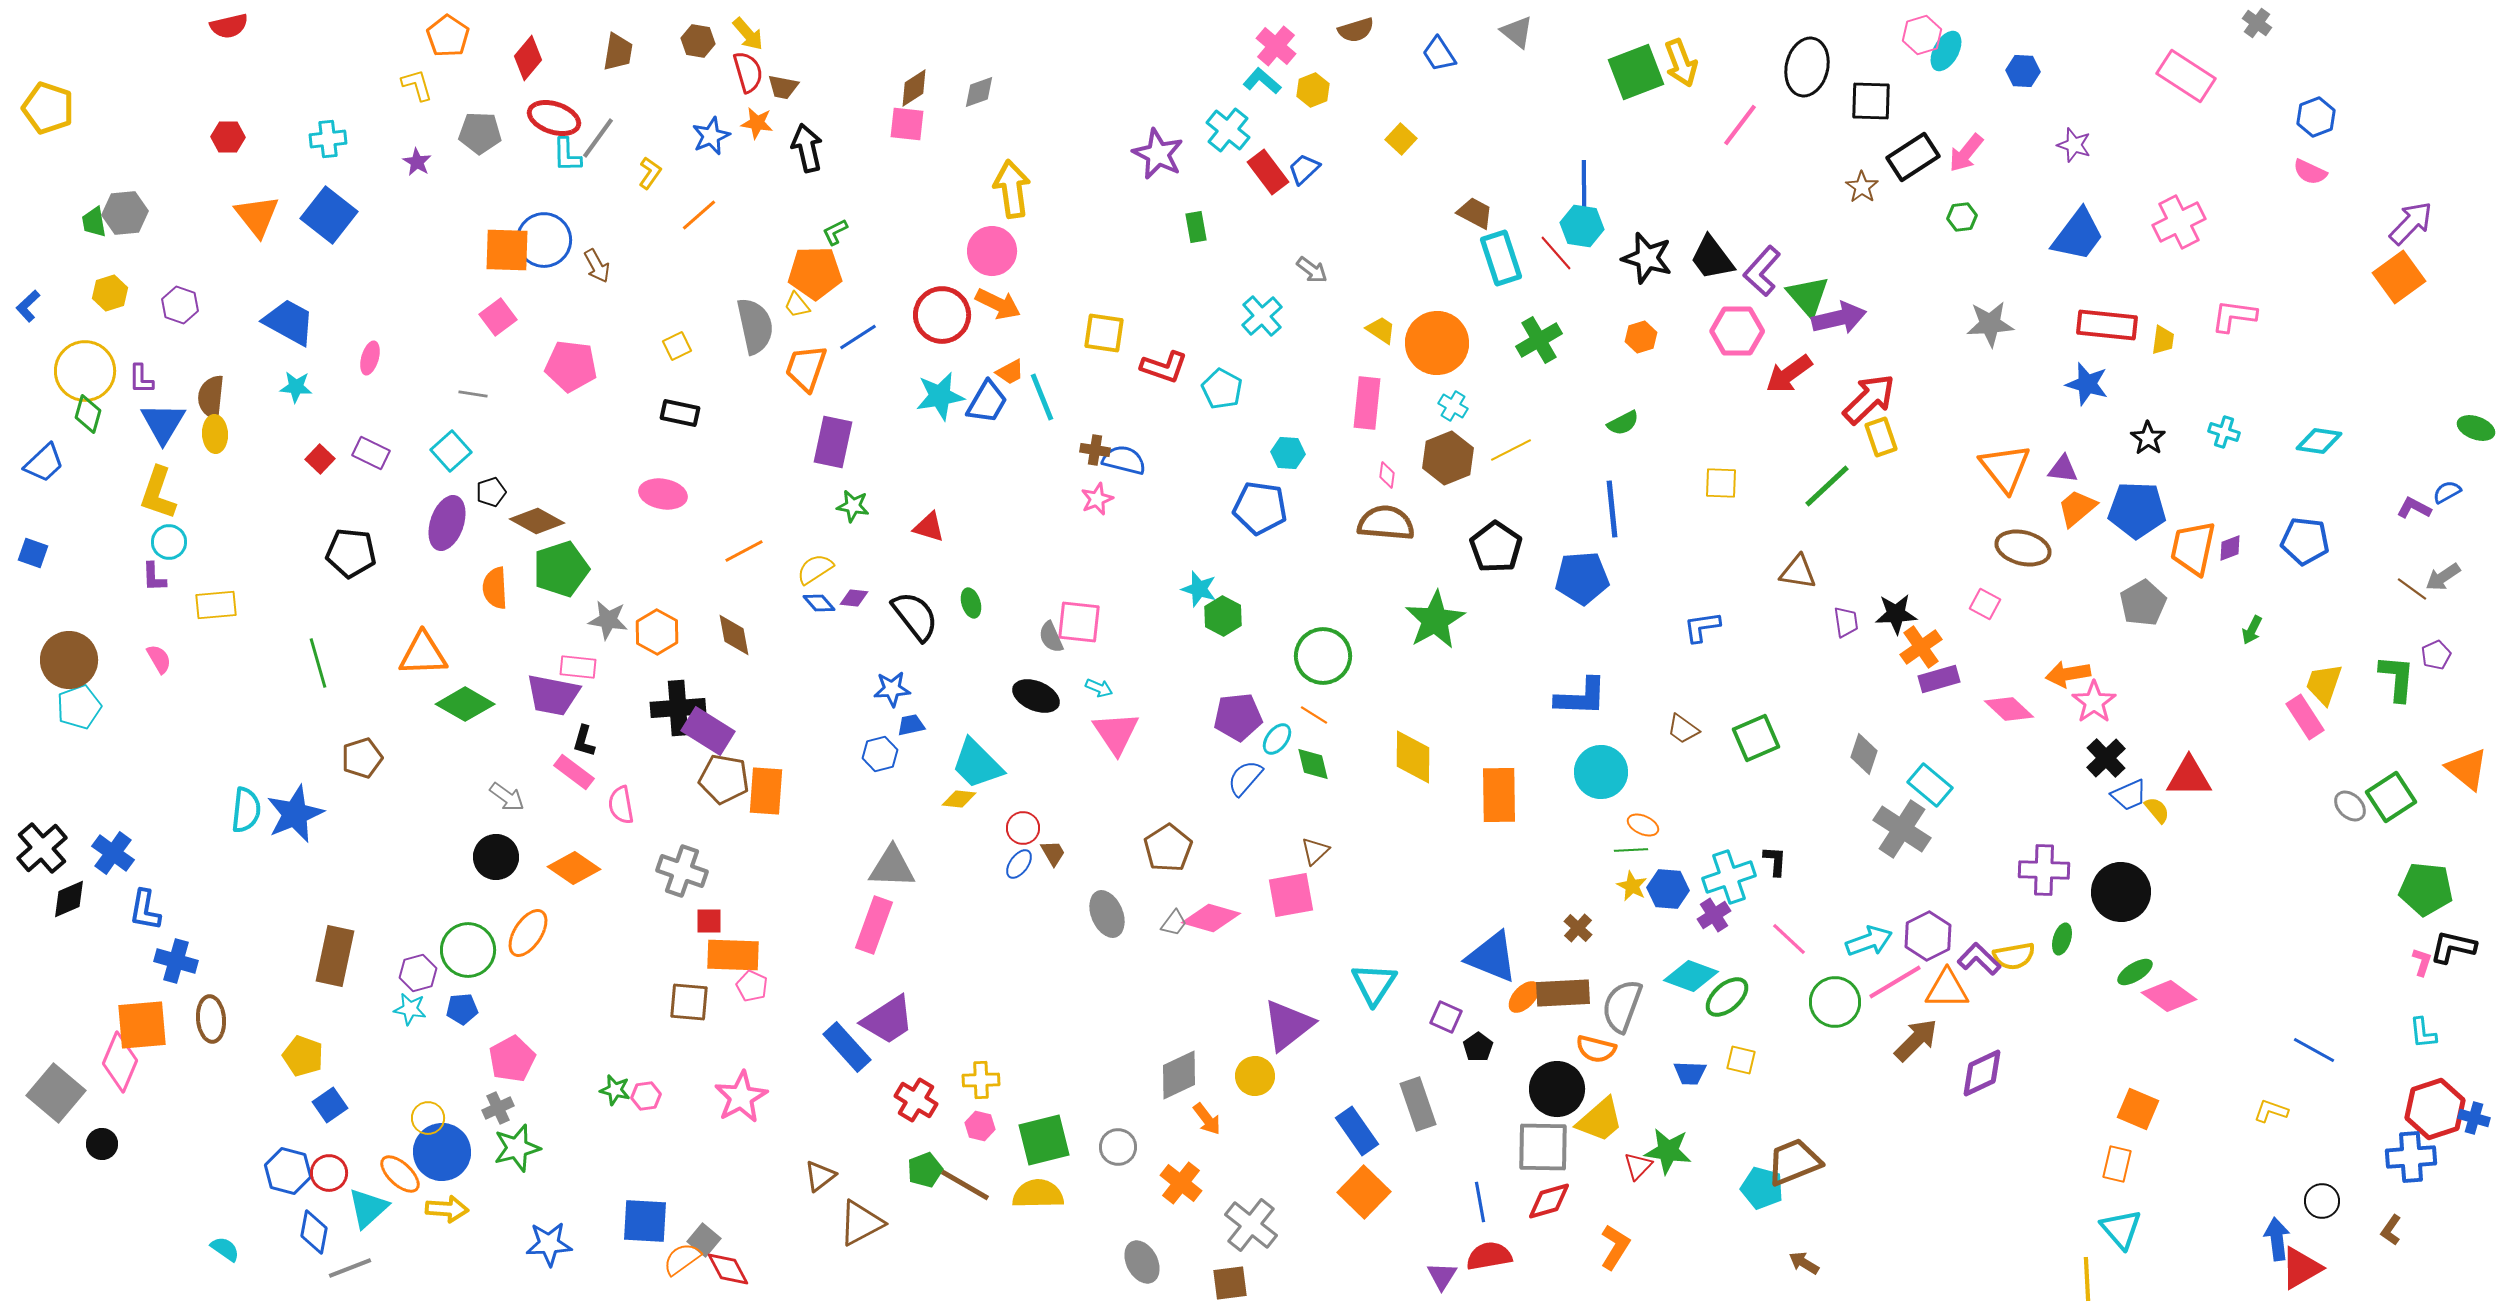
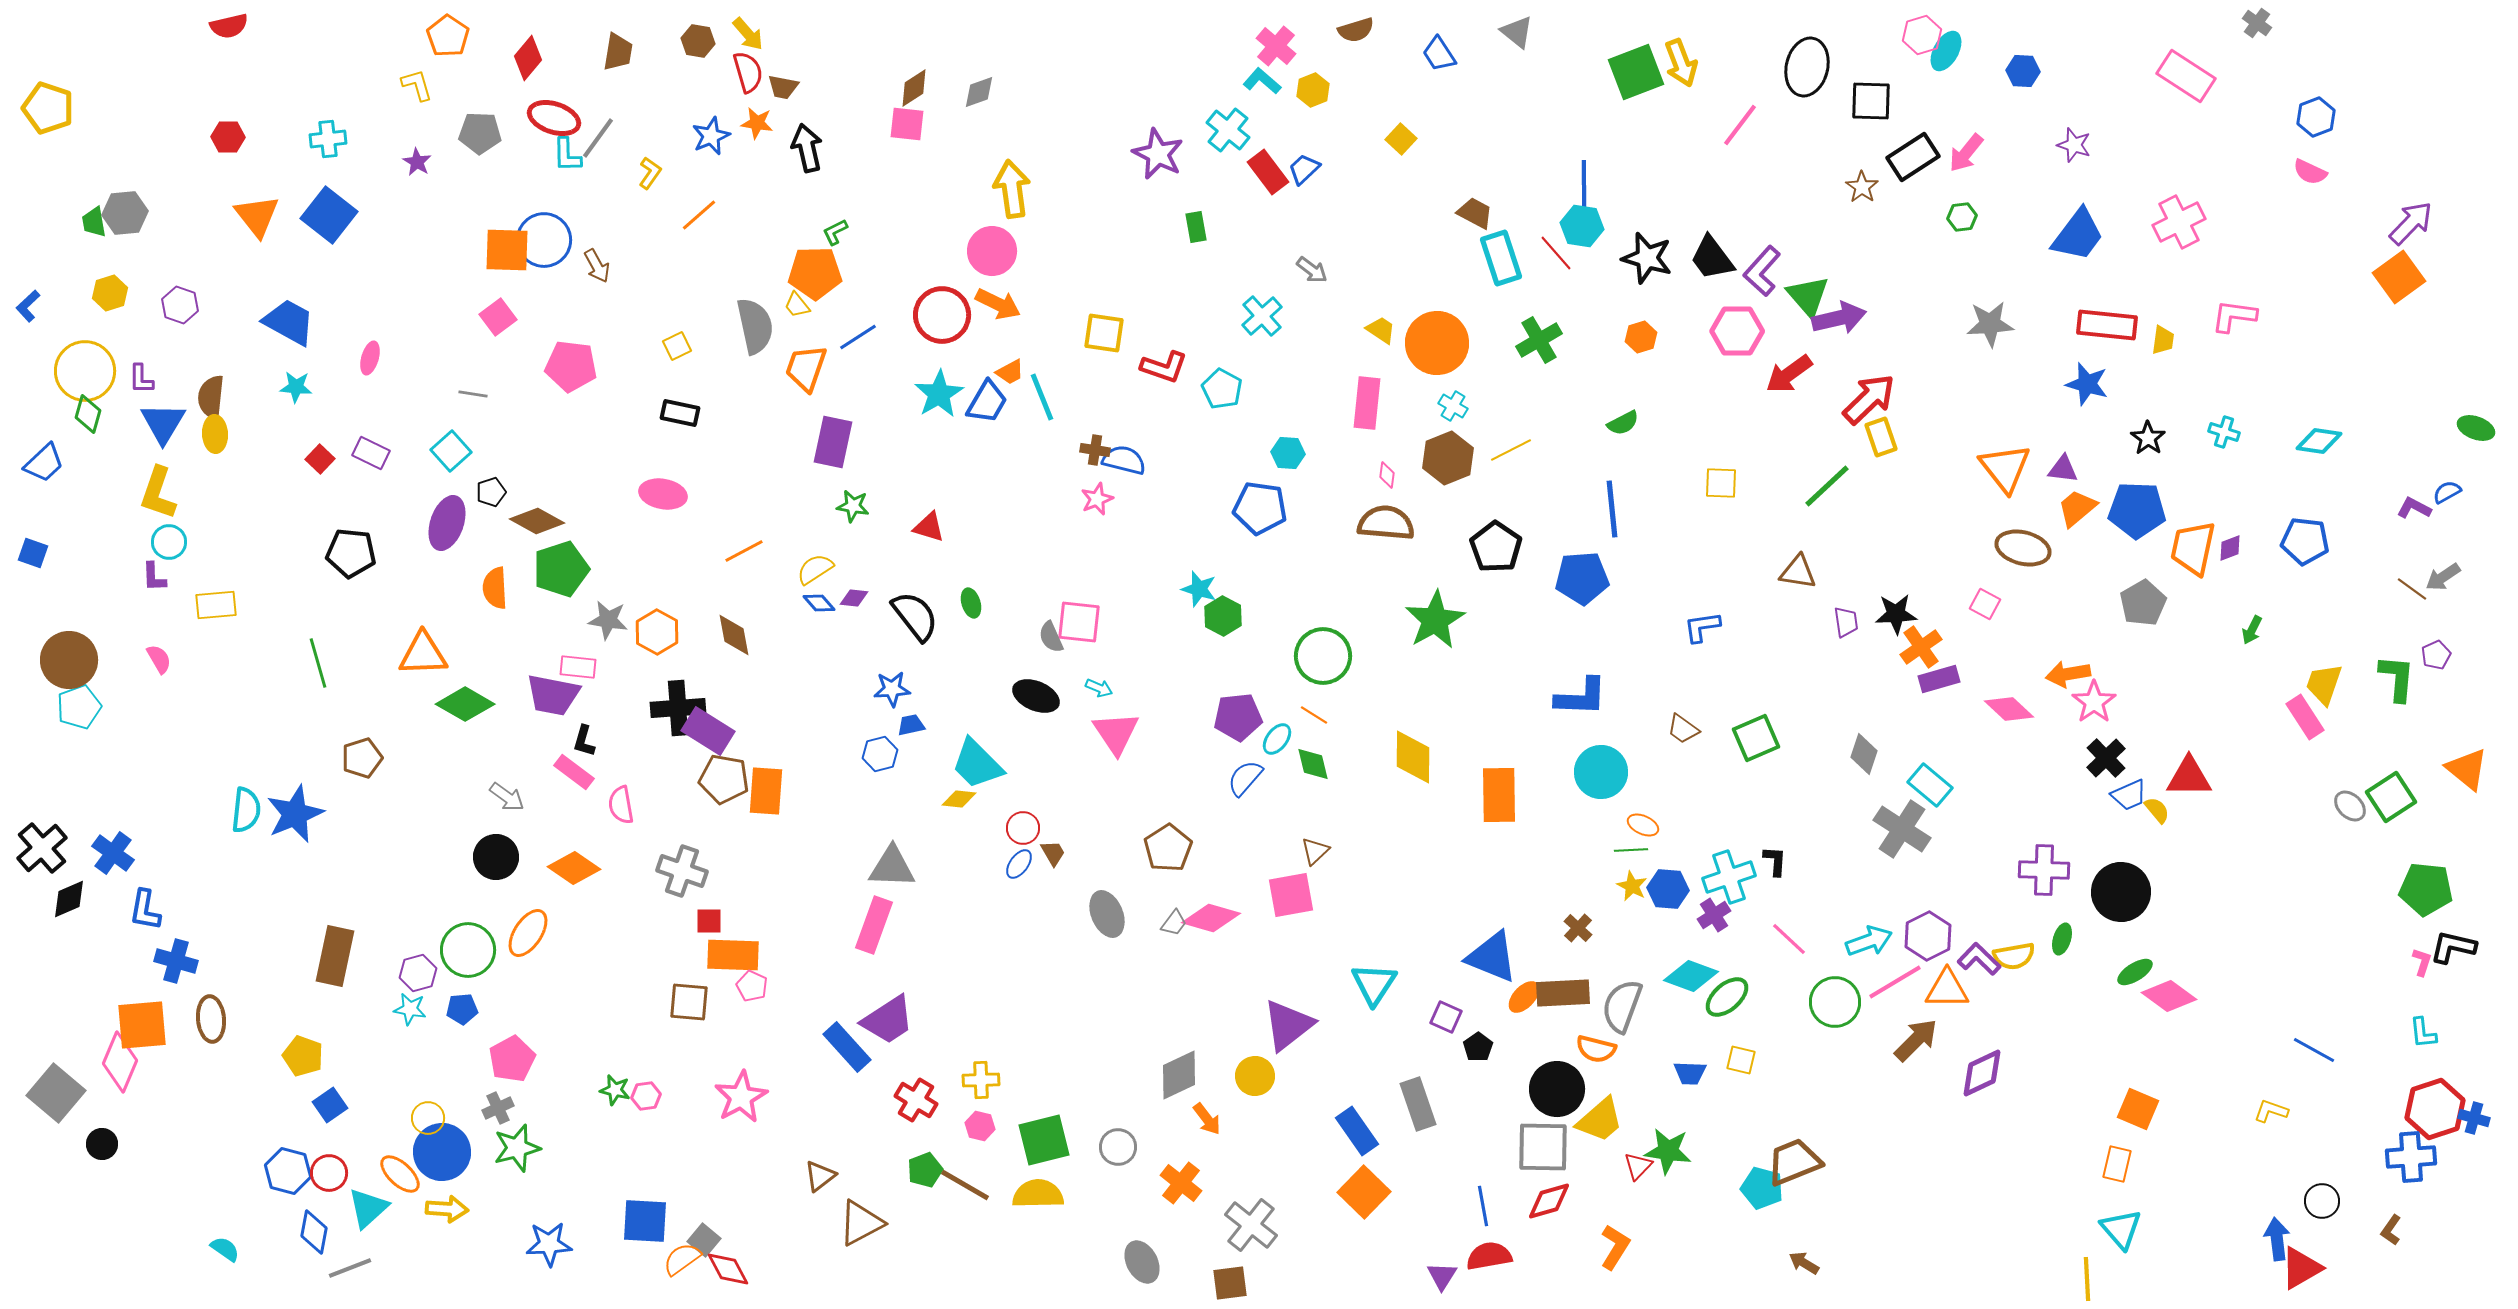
cyan star at (940, 396): moved 1 px left, 2 px up; rotated 21 degrees counterclockwise
blue line at (1480, 1202): moved 3 px right, 4 px down
